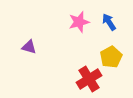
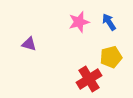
purple triangle: moved 3 px up
yellow pentagon: rotated 15 degrees clockwise
